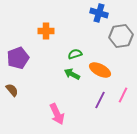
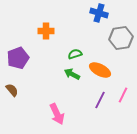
gray hexagon: moved 2 px down
